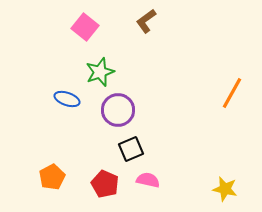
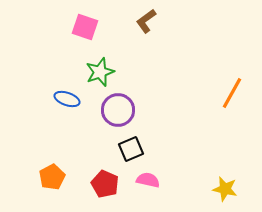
pink square: rotated 20 degrees counterclockwise
